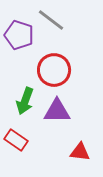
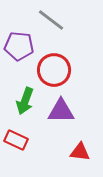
purple pentagon: moved 11 px down; rotated 12 degrees counterclockwise
purple triangle: moved 4 px right
red rectangle: rotated 10 degrees counterclockwise
